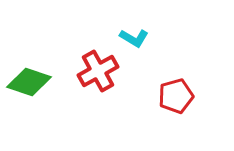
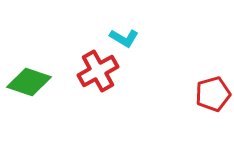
cyan L-shape: moved 10 px left
red pentagon: moved 37 px right, 2 px up
